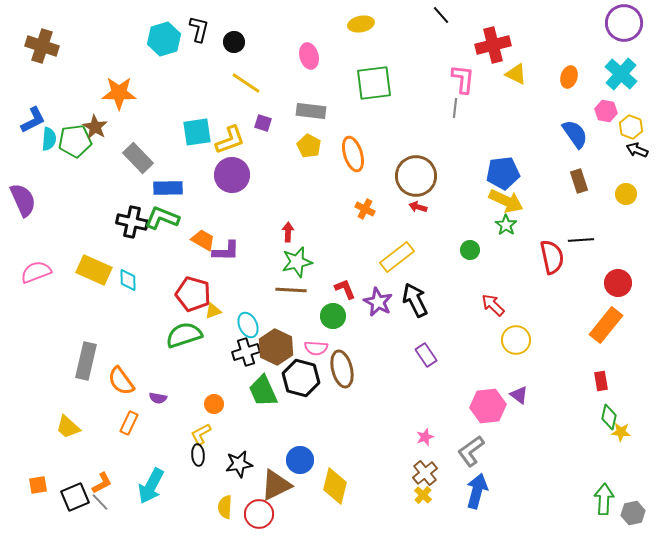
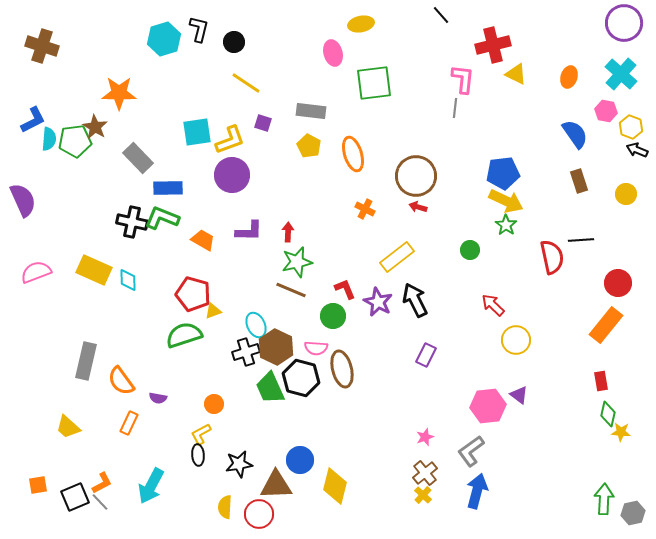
pink ellipse at (309, 56): moved 24 px right, 3 px up
purple L-shape at (226, 251): moved 23 px right, 20 px up
brown line at (291, 290): rotated 20 degrees clockwise
cyan ellipse at (248, 325): moved 8 px right
purple rectangle at (426, 355): rotated 60 degrees clockwise
green trapezoid at (263, 391): moved 7 px right, 3 px up
green diamond at (609, 417): moved 1 px left, 3 px up
brown triangle at (276, 485): rotated 24 degrees clockwise
